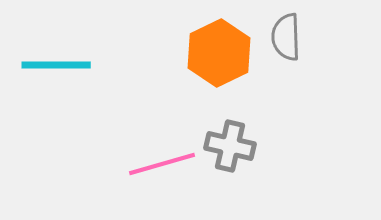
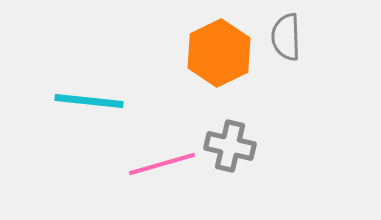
cyan line: moved 33 px right, 36 px down; rotated 6 degrees clockwise
